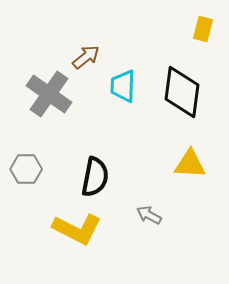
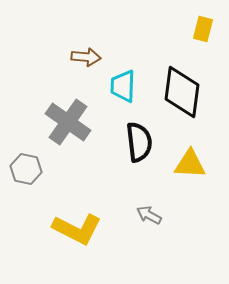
brown arrow: rotated 44 degrees clockwise
gray cross: moved 19 px right, 28 px down
gray hexagon: rotated 12 degrees clockwise
black semicircle: moved 44 px right, 35 px up; rotated 18 degrees counterclockwise
